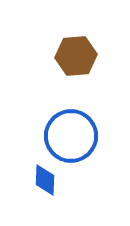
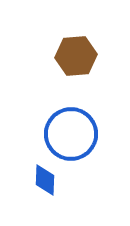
blue circle: moved 2 px up
